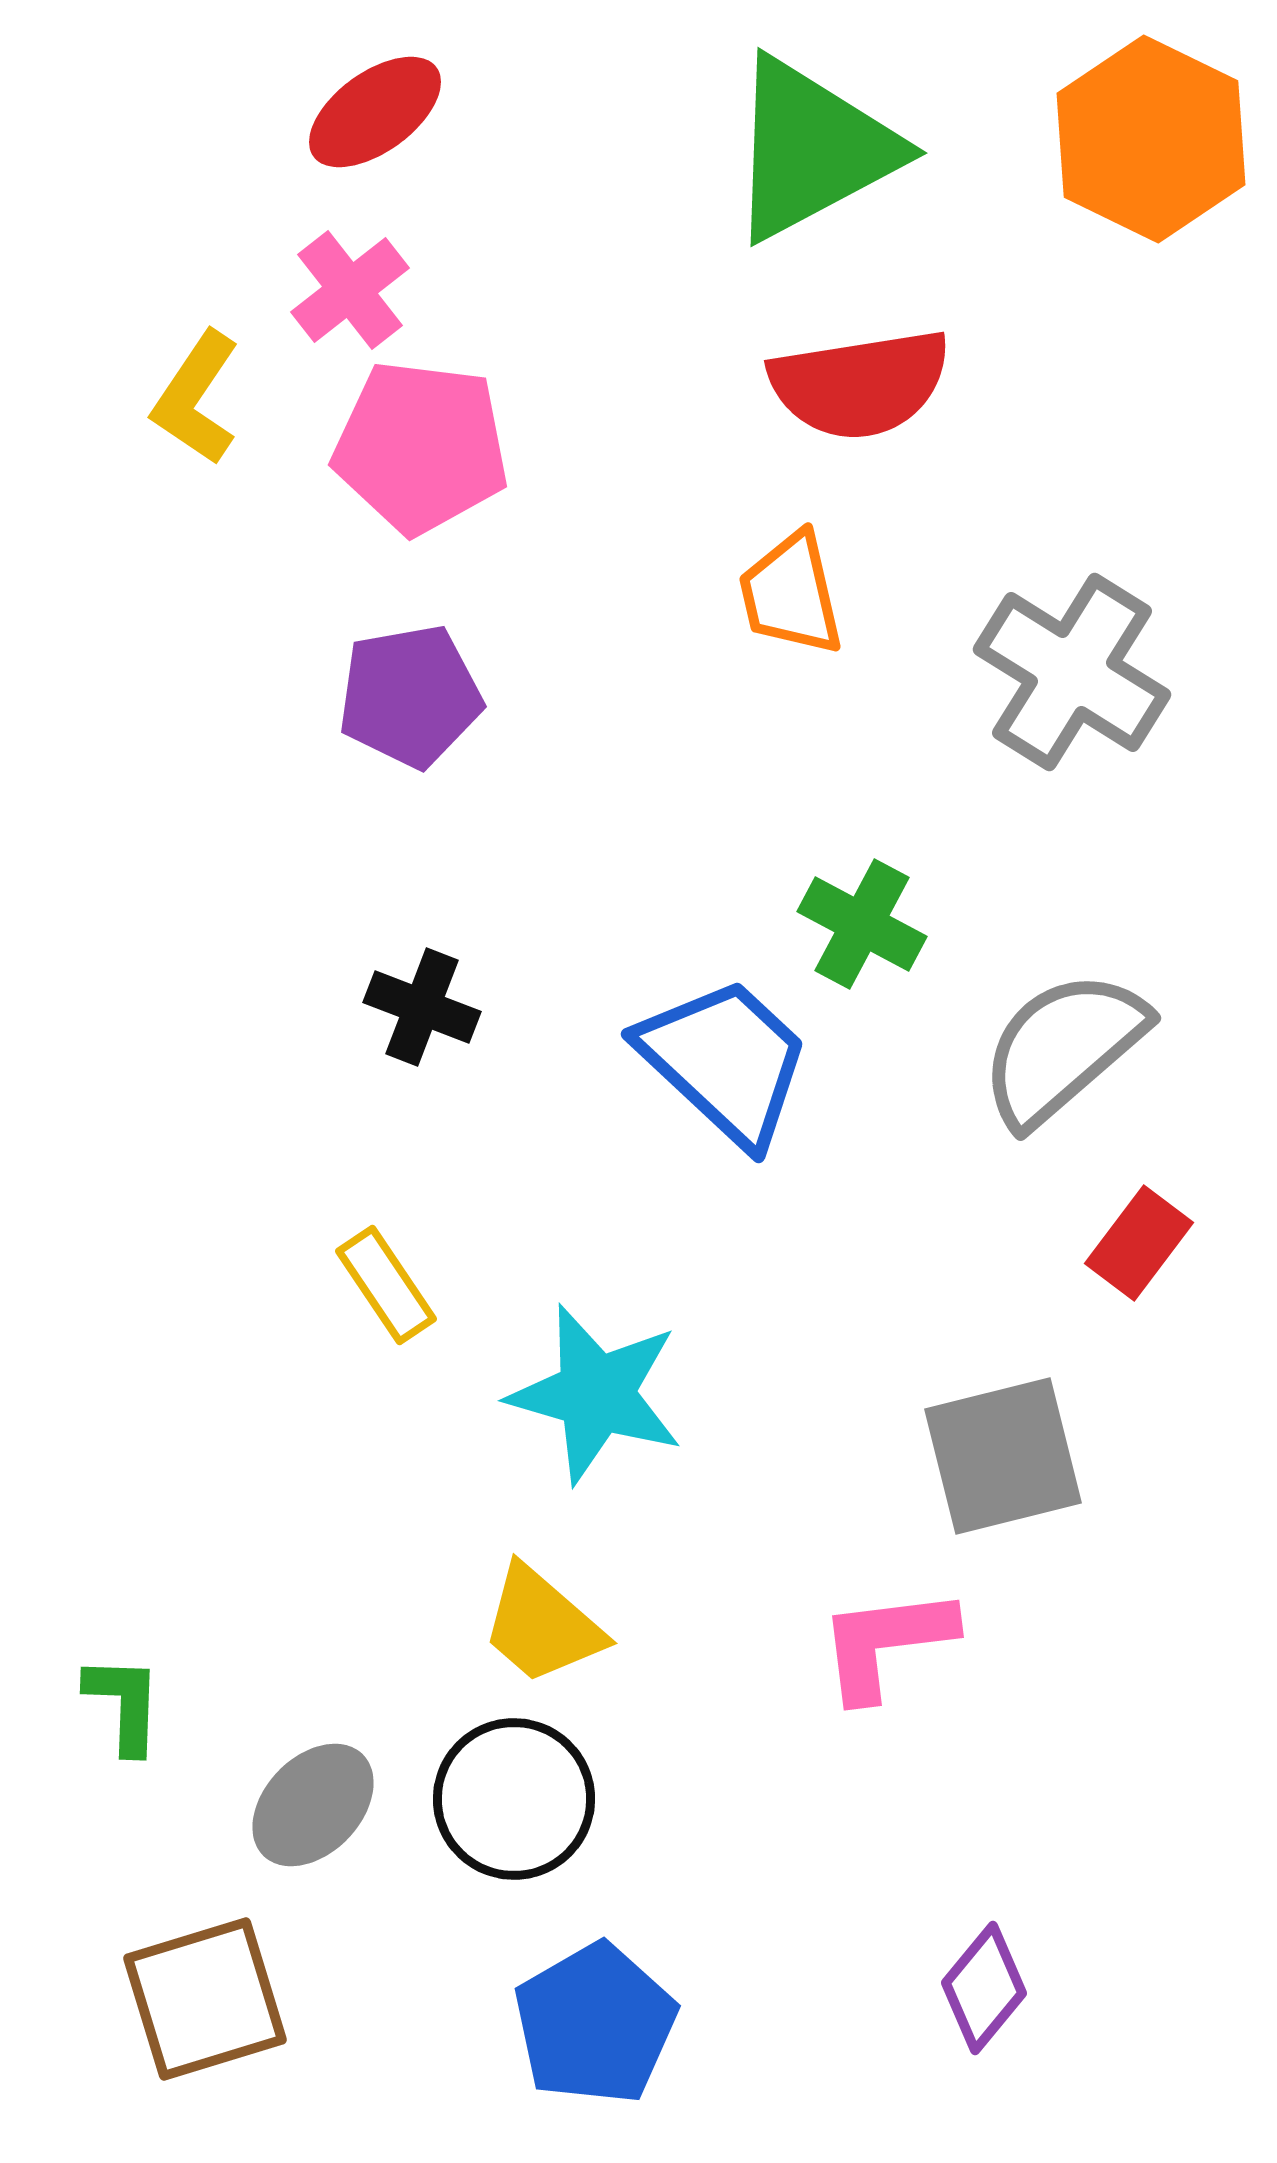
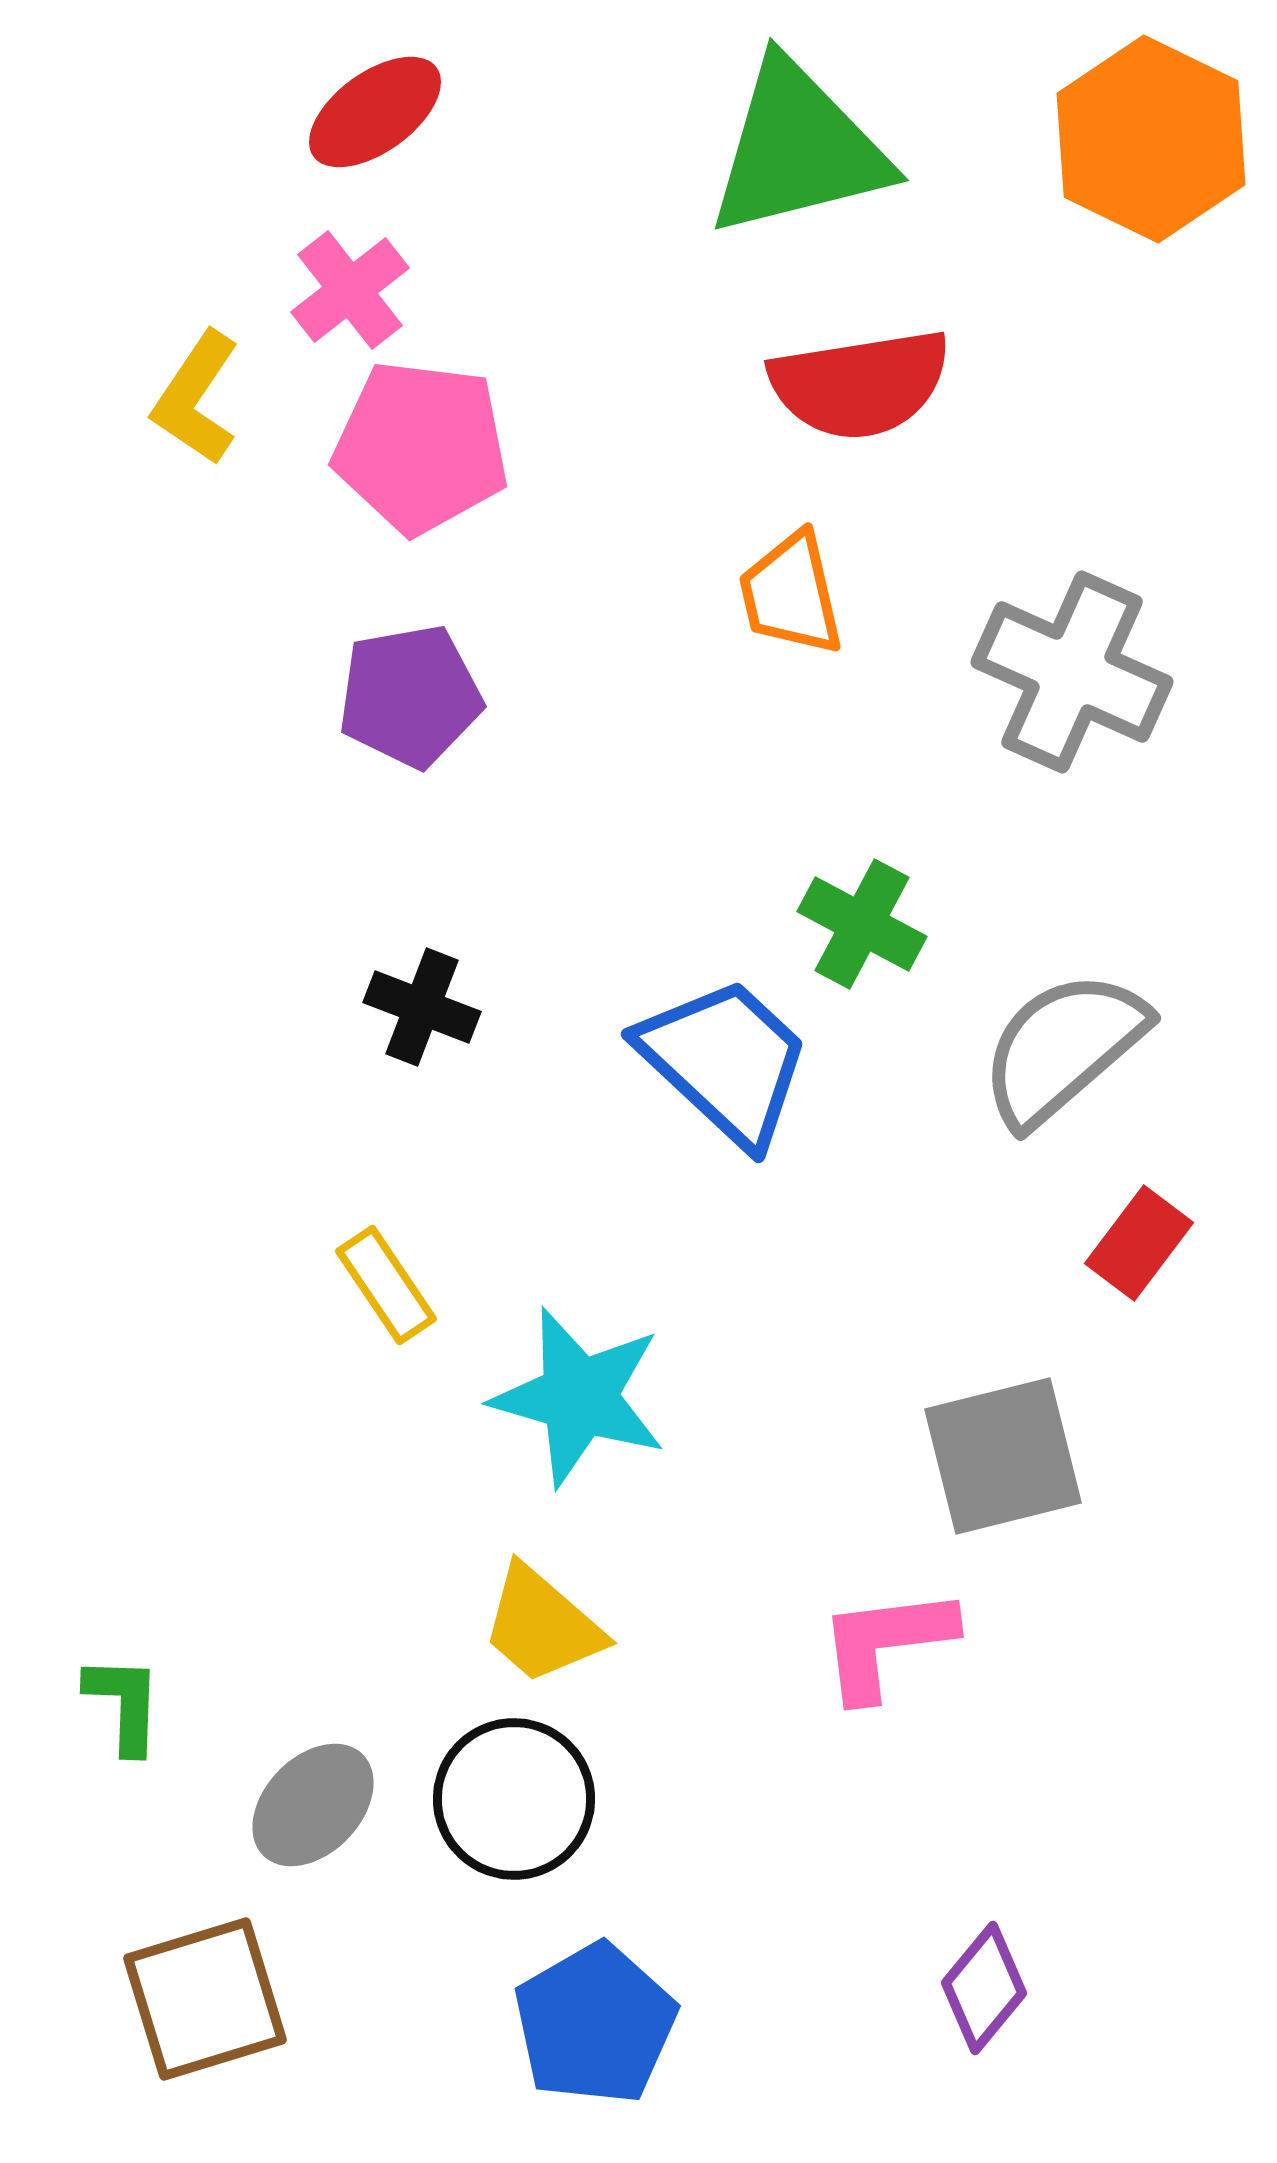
green triangle: moved 14 px left; rotated 14 degrees clockwise
gray cross: rotated 8 degrees counterclockwise
cyan star: moved 17 px left, 3 px down
